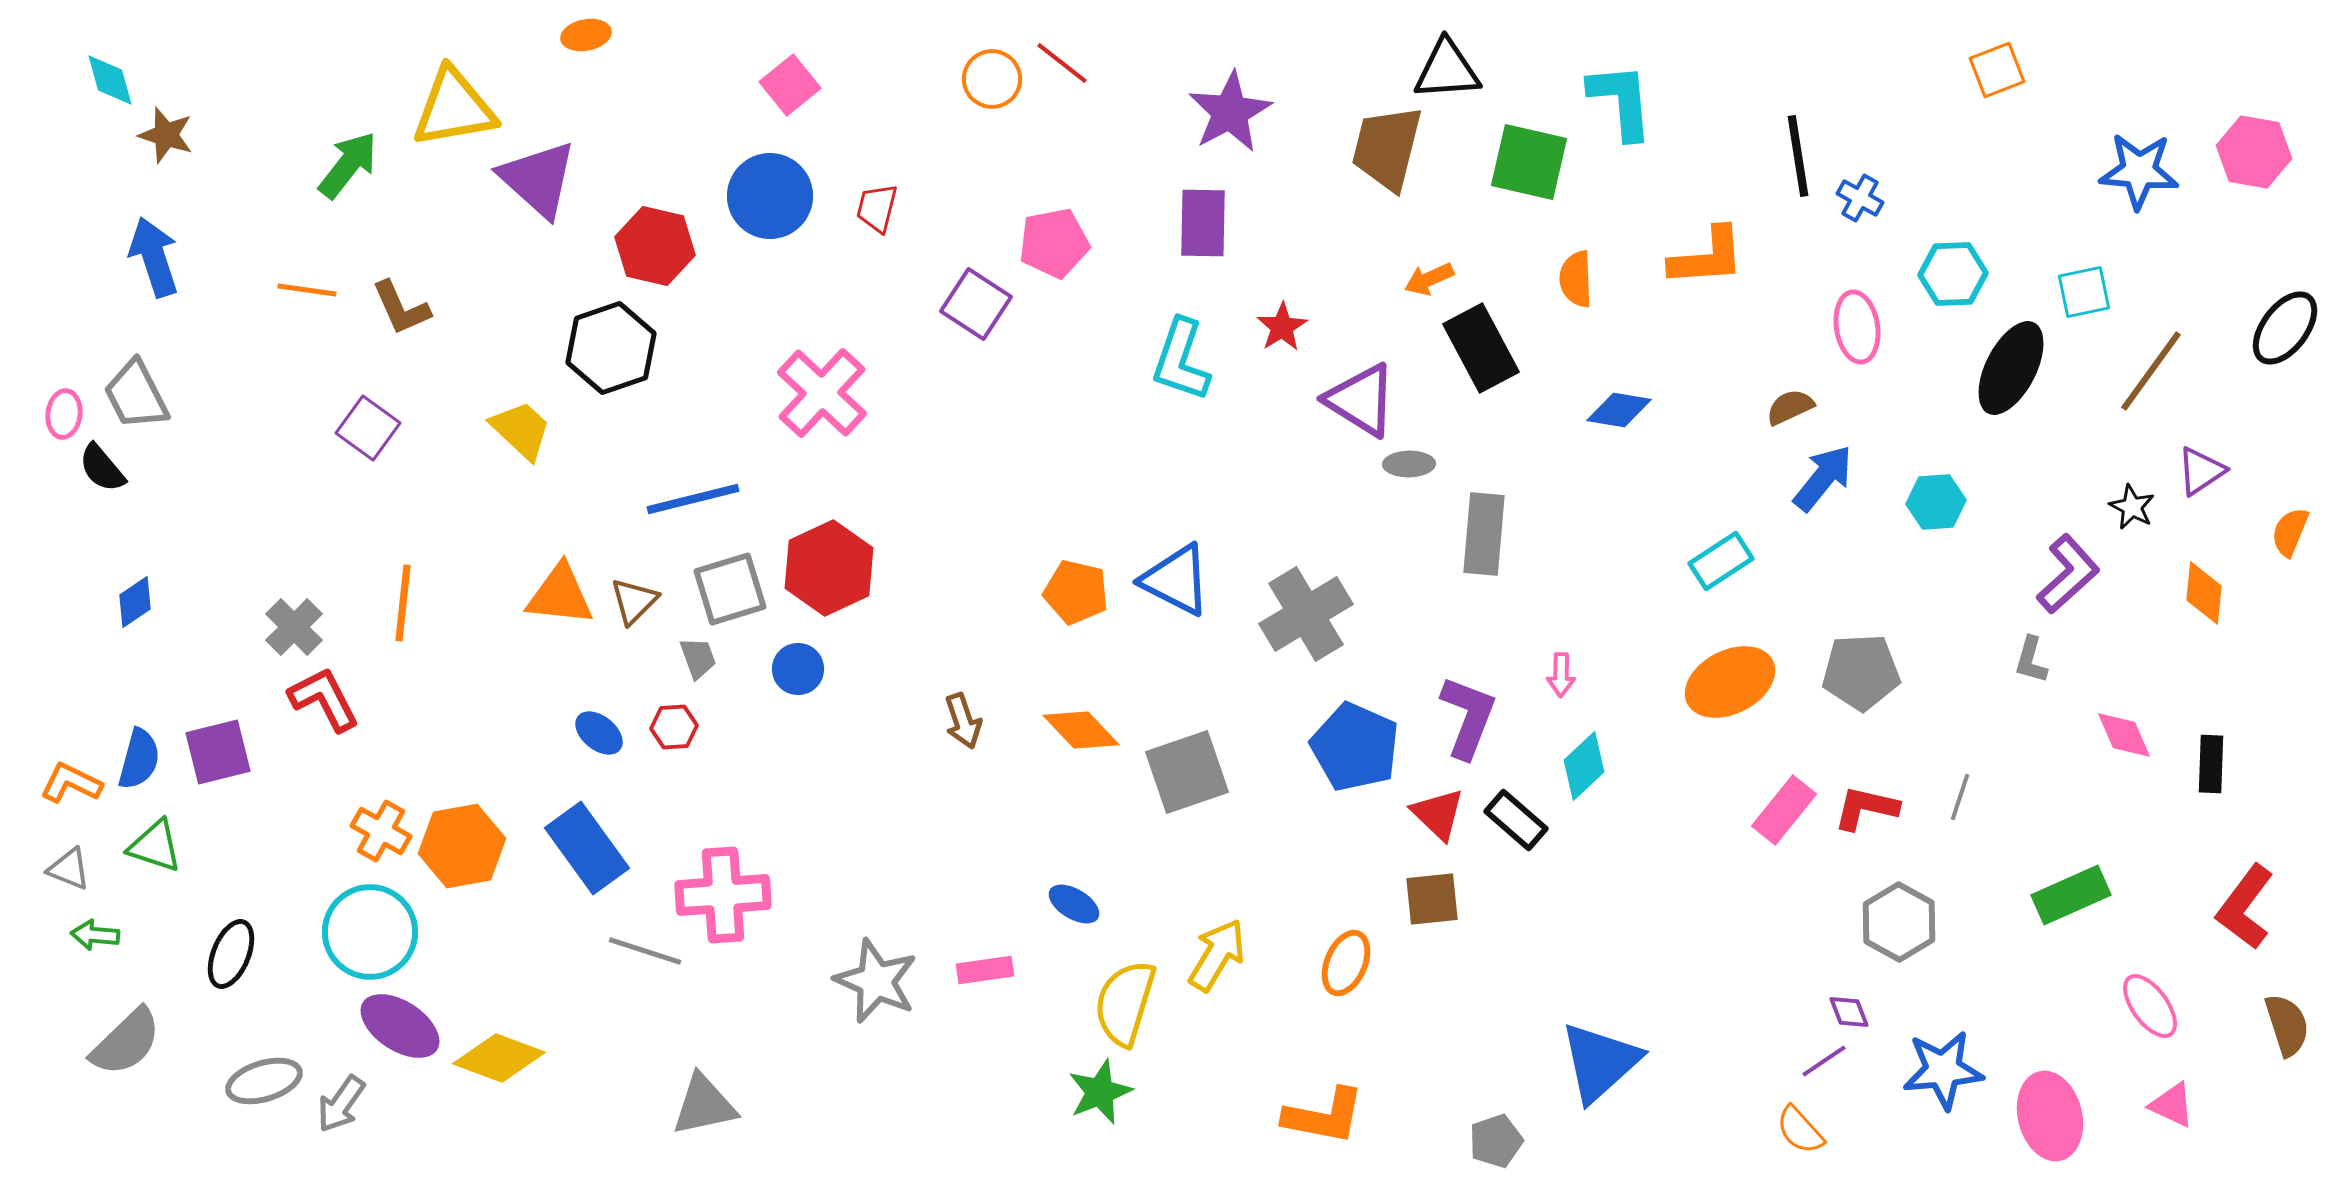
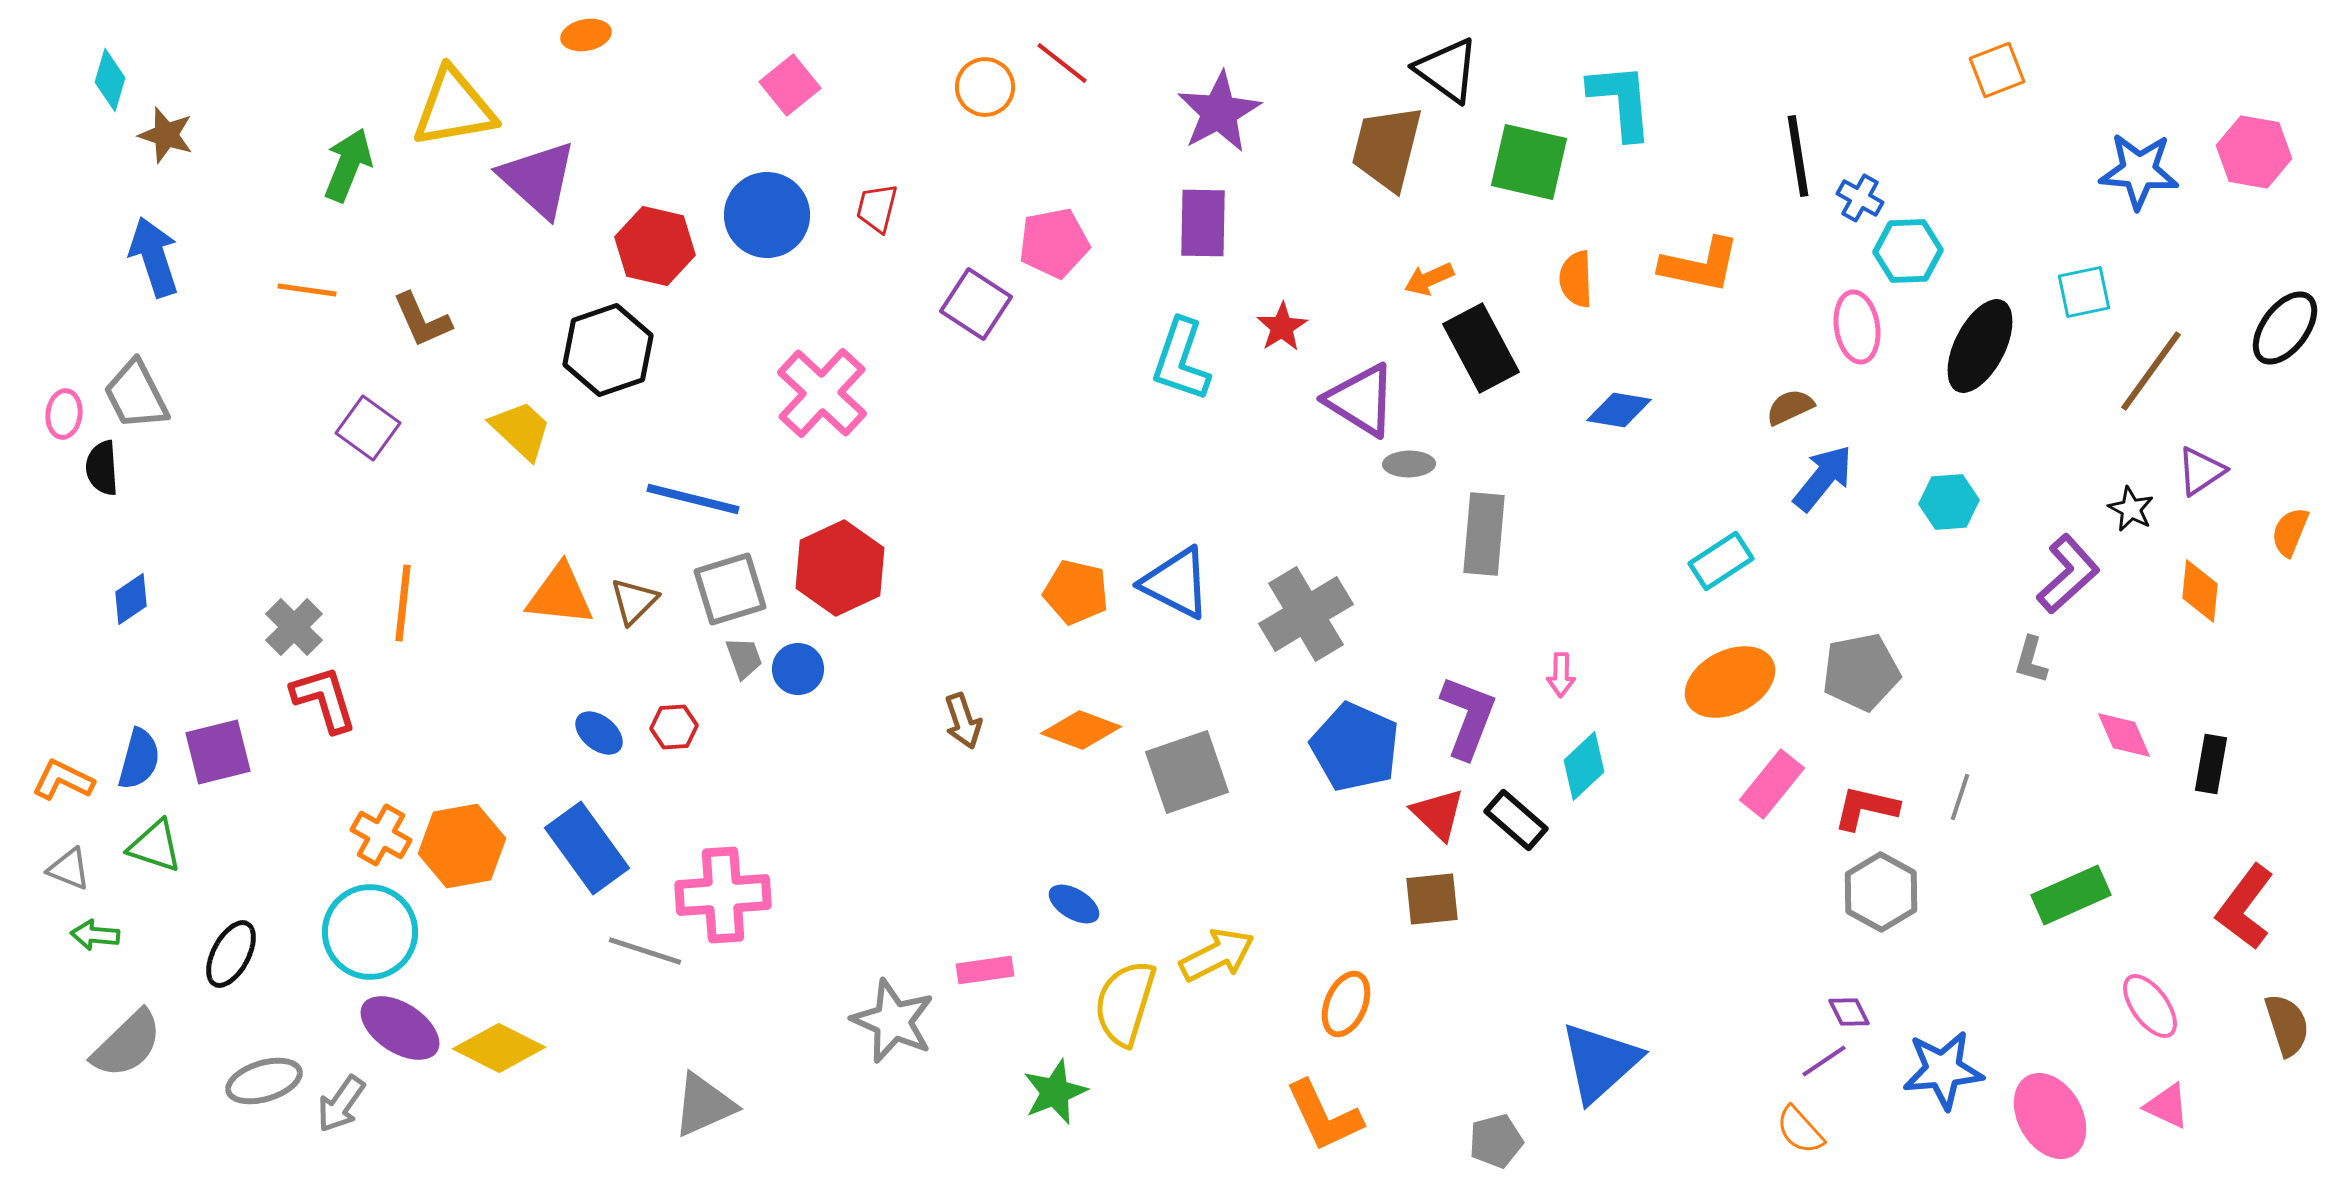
black triangle at (1447, 70): rotated 40 degrees clockwise
orange circle at (992, 79): moved 7 px left, 8 px down
cyan diamond at (110, 80): rotated 32 degrees clockwise
purple star at (1230, 112): moved 11 px left
green arrow at (348, 165): rotated 16 degrees counterclockwise
blue circle at (770, 196): moved 3 px left, 19 px down
orange L-shape at (1707, 257): moved 7 px left, 8 px down; rotated 16 degrees clockwise
cyan hexagon at (1953, 274): moved 45 px left, 23 px up
brown L-shape at (401, 308): moved 21 px right, 12 px down
black hexagon at (611, 348): moved 3 px left, 2 px down
black ellipse at (2011, 368): moved 31 px left, 22 px up
black semicircle at (102, 468): rotated 36 degrees clockwise
blue line at (693, 499): rotated 28 degrees clockwise
cyan hexagon at (1936, 502): moved 13 px right
black star at (2132, 507): moved 1 px left, 2 px down
red hexagon at (829, 568): moved 11 px right
blue triangle at (1176, 580): moved 3 px down
orange diamond at (2204, 593): moved 4 px left, 2 px up
blue diamond at (135, 602): moved 4 px left, 3 px up
gray trapezoid at (698, 658): moved 46 px right
gray pentagon at (1861, 672): rotated 8 degrees counterclockwise
red L-shape at (324, 699): rotated 10 degrees clockwise
orange diamond at (1081, 730): rotated 26 degrees counterclockwise
black rectangle at (2211, 764): rotated 8 degrees clockwise
orange L-shape at (71, 783): moved 8 px left, 3 px up
pink rectangle at (1784, 810): moved 12 px left, 26 px up
orange cross at (381, 831): moved 4 px down
gray hexagon at (1899, 922): moved 18 px left, 30 px up
black ellipse at (231, 954): rotated 6 degrees clockwise
yellow arrow at (1217, 955): rotated 32 degrees clockwise
orange ellipse at (1346, 963): moved 41 px down
gray star at (876, 981): moved 17 px right, 40 px down
purple diamond at (1849, 1012): rotated 6 degrees counterclockwise
purple ellipse at (400, 1026): moved 2 px down
gray semicircle at (126, 1042): moved 1 px right, 2 px down
yellow diamond at (499, 1058): moved 10 px up; rotated 6 degrees clockwise
green star at (1100, 1092): moved 45 px left
gray triangle at (704, 1105): rotated 12 degrees counterclockwise
pink triangle at (2172, 1105): moved 5 px left, 1 px down
orange L-shape at (1324, 1116): rotated 54 degrees clockwise
pink ellipse at (2050, 1116): rotated 16 degrees counterclockwise
gray pentagon at (1496, 1141): rotated 4 degrees clockwise
